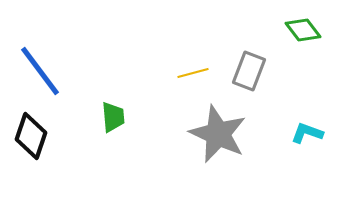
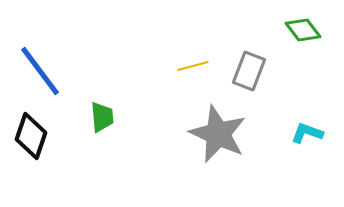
yellow line: moved 7 px up
green trapezoid: moved 11 px left
